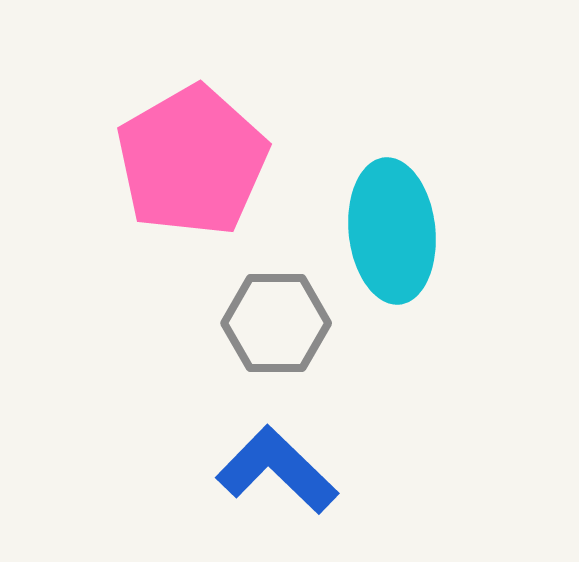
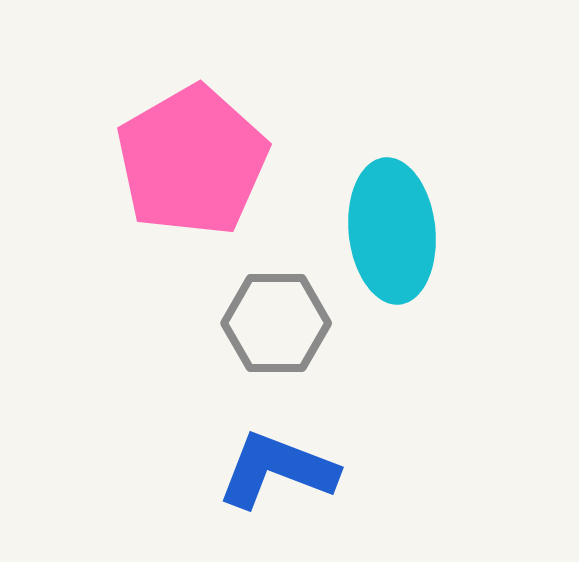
blue L-shape: rotated 23 degrees counterclockwise
